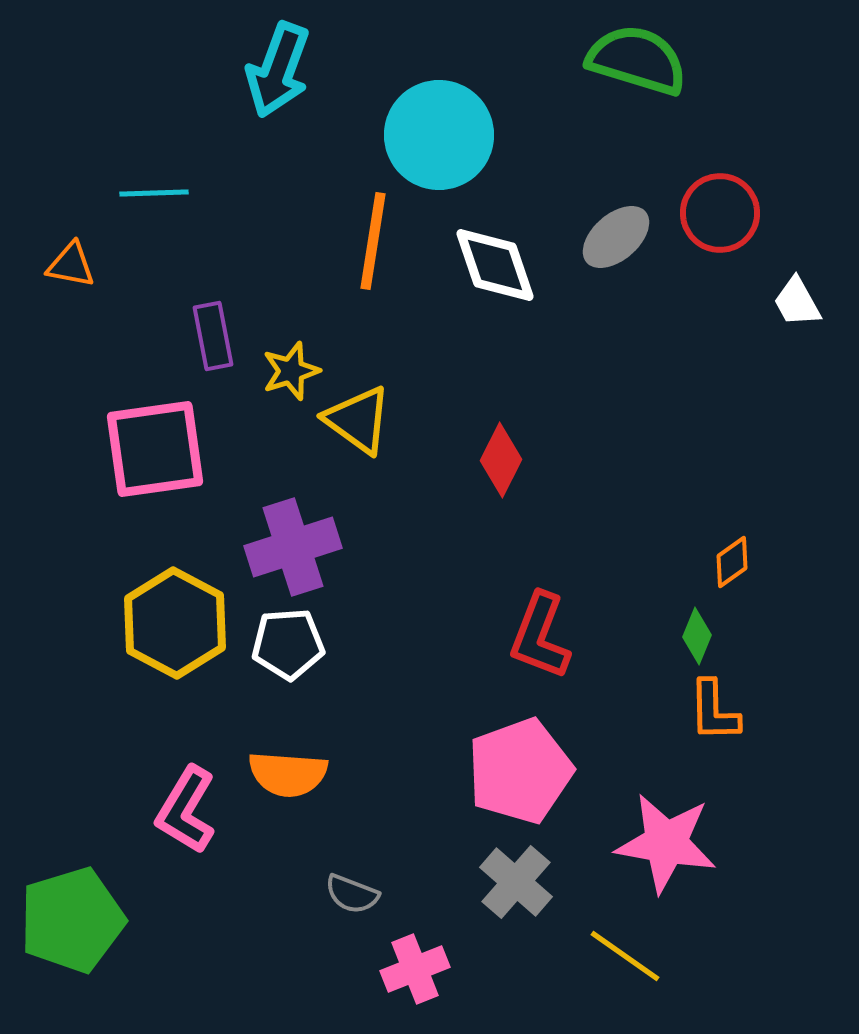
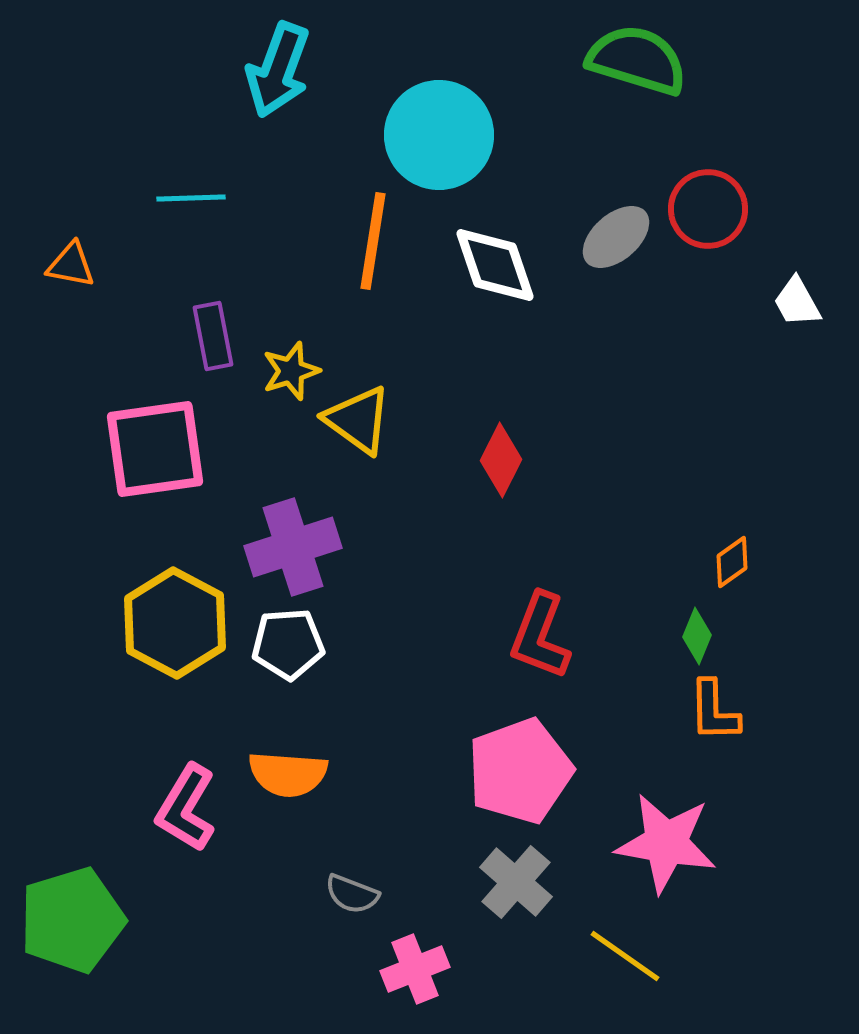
cyan line: moved 37 px right, 5 px down
red circle: moved 12 px left, 4 px up
pink L-shape: moved 2 px up
